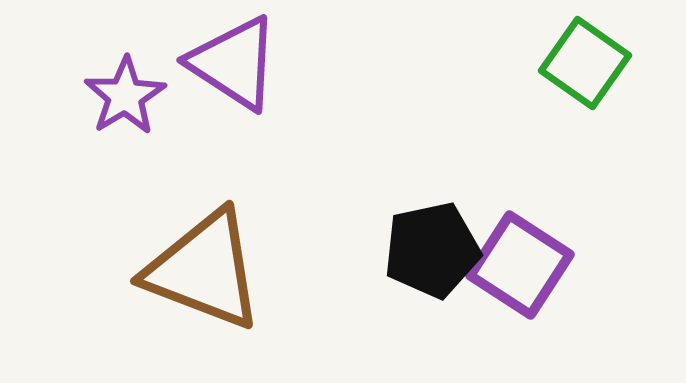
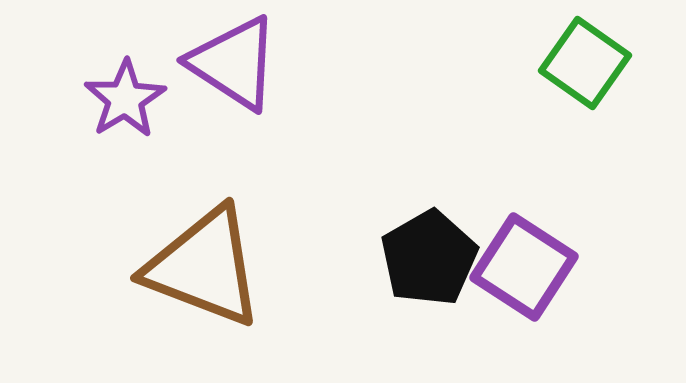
purple star: moved 3 px down
black pentagon: moved 3 px left, 8 px down; rotated 18 degrees counterclockwise
purple square: moved 4 px right, 2 px down
brown triangle: moved 3 px up
